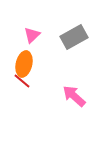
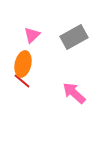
orange ellipse: moved 1 px left
pink arrow: moved 3 px up
